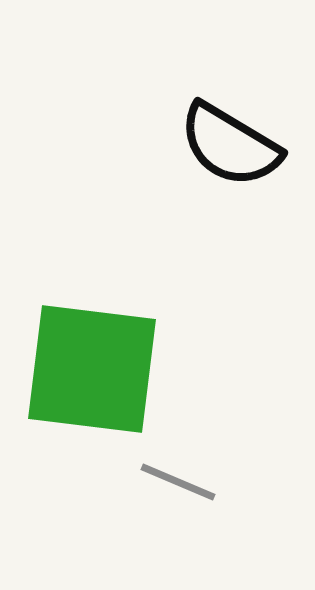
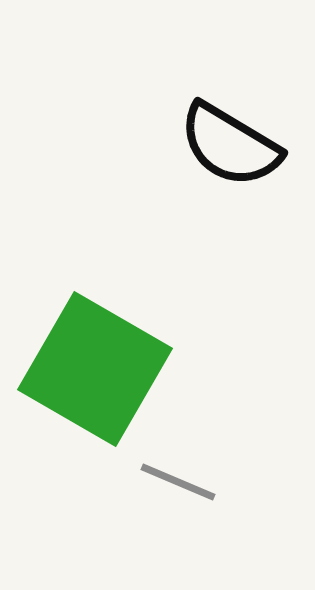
green square: moved 3 px right; rotated 23 degrees clockwise
